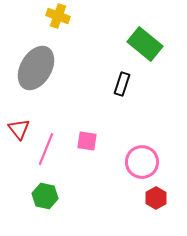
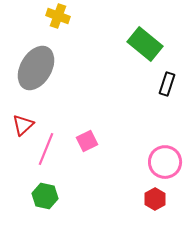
black rectangle: moved 45 px right
red triangle: moved 4 px right, 4 px up; rotated 25 degrees clockwise
pink square: rotated 35 degrees counterclockwise
pink circle: moved 23 px right
red hexagon: moved 1 px left, 1 px down
